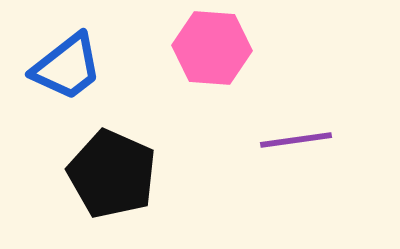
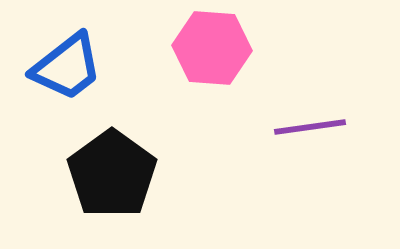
purple line: moved 14 px right, 13 px up
black pentagon: rotated 12 degrees clockwise
